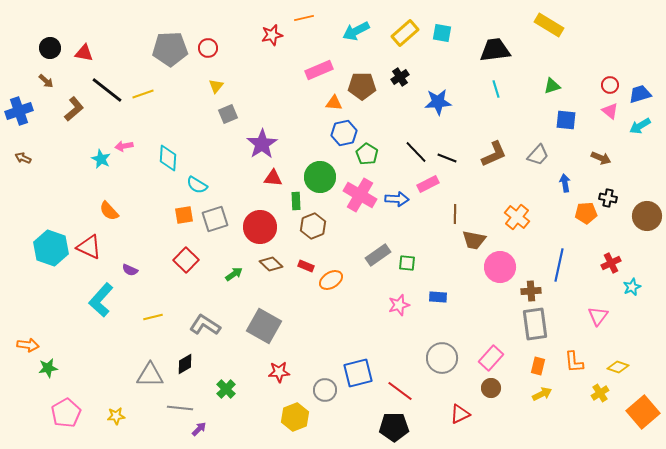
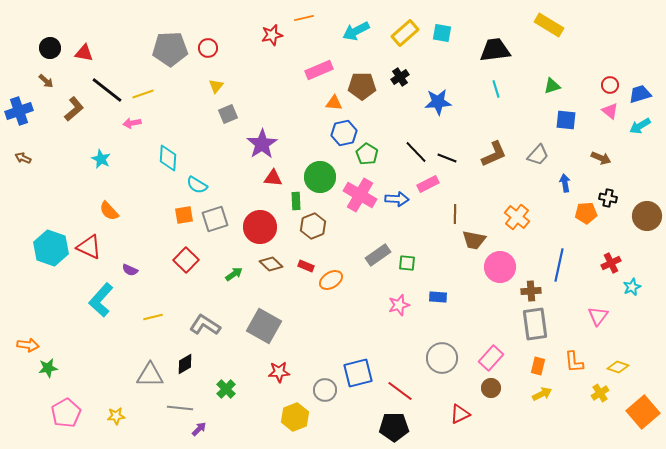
pink arrow at (124, 146): moved 8 px right, 23 px up
